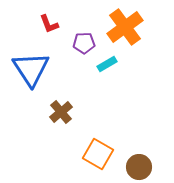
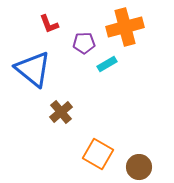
orange cross: rotated 21 degrees clockwise
blue triangle: moved 2 px right; rotated 18 degrees counterclockwise
